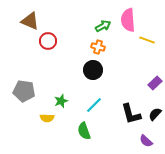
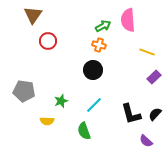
brown triangle: moved 3 px right, 6 px up; rotated 42 degrees clockwise
yellow line: moved 12 px down
orange cross: moved 1 px right, 2 px up
purple rectangle: moved 1 px left, 6 px up
yellow semicircle: moved 3 px down
